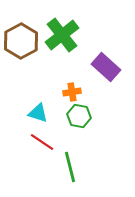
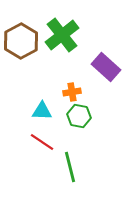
cyan triangle: moved 4 px right, 2 px up; rotated 15 degrees counterclockwise
